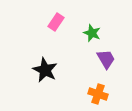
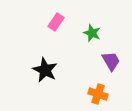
purple trapezoid: moved 5 px right, 2 px down
